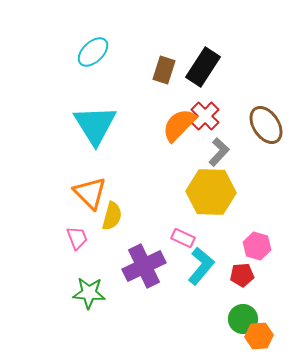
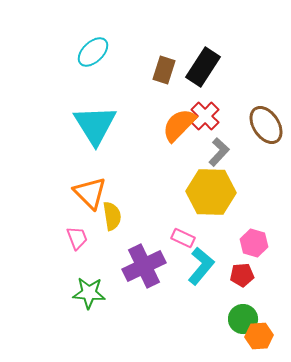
yellow semicircle: rotated 24 degrees counterclockwise
pink hexagon: moved 3 px left, 3 px up
